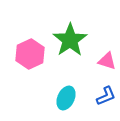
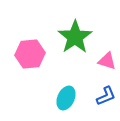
green star: moved 5 px right, 3 px up
pink hexagon: rotated 20 degrees clockwise
